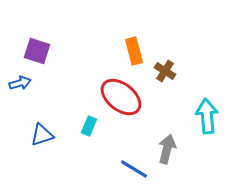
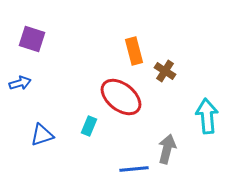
purple square: moved 5 px left, 12 px up
blue line: rotated 36 degrees counterclockwise
